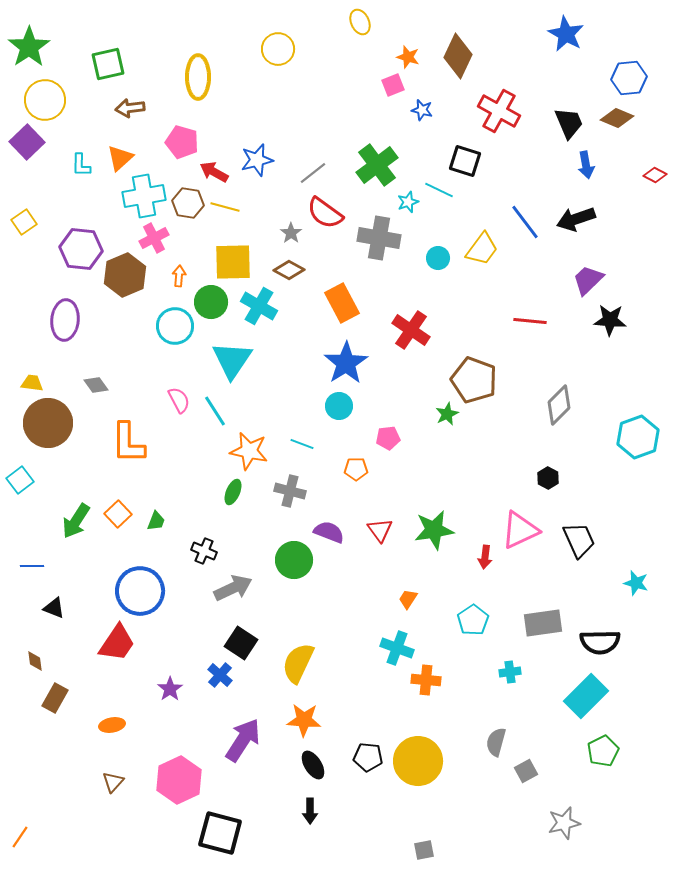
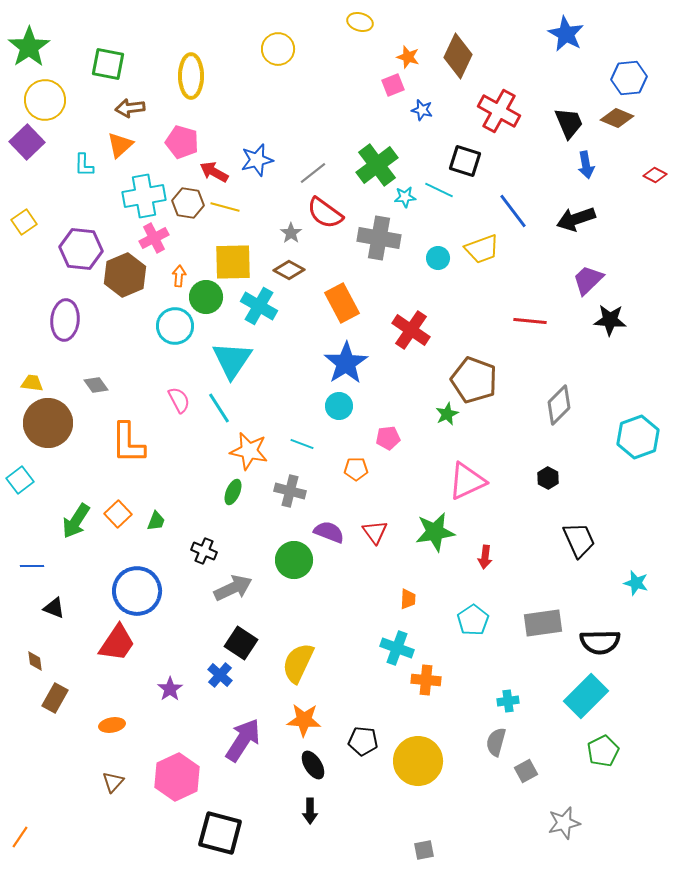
yellow ellipse at (360, 22): rotated 50 degrees counterclockwise
green square at (108, 64): rotated 24 degrees clockwise
yellow ellipse at (198, 77): moved 7 px left, 1 px up
orange triangle at (120, 158): moved 13 px up
cyan L-shape at (81, 165): moved 3 px right
cyan star at (408, 202): moved 3 px left, 5 px up; rotated 15 degrees clockwise
blue line at (525, 222): moved 12 px left, 11 px up
yellow trapezoid at (482, 249): rotated 33 degrees clockwise
green circle at (211, 302): moved 5 px left, 5 px up
cyan line at (215, 411): moved 4 px right, 3 px up
red triangle at (380, 530): moved 5 px left, 2 px down
green star at (434, 530): moved 1 px right, 2 px down
pink triangle at (520, 530): moved 53 px left, 49 px up
blue circle at (140, 591): moved 3 px left
orange trapezoid at (408, 599): rotated 150 degrees clockwise
cyan cross at (510, 672): moved 2 px left, 29 px down
black pentagon at (368, 757): moved 5 px left, 16 px up
pink hexagon at (179, 780): moved 2 px left, 3 px up
